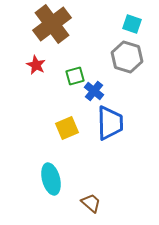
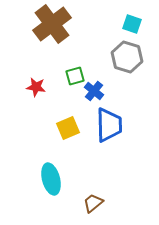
red star: moved 22 px down; rotated 18 degrees counterclockwise
blue trapezoid: moved 1 px left, 2 px down
yellow square: moved 1 px right
brown trapezoid: moved 2 px right; rotated 80 degrees counterclockwise
